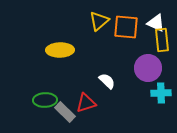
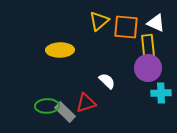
yellow rectangle: moved 14 px left, 6 px down
green ellipse: moved 2 px right, 6 px down
